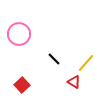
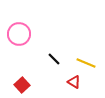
yellow line: rotated 72 degrees clockwise
